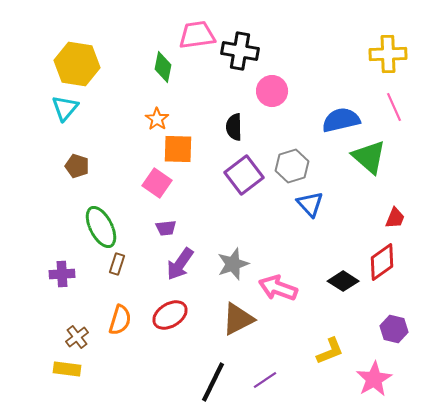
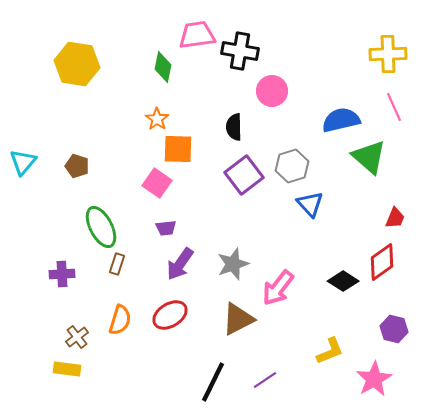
cyan triangle: moved 42 px left, 54 px down
pink arrow: rotated 72 degrees counterclockwise
